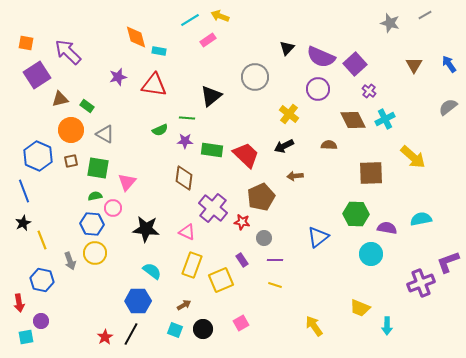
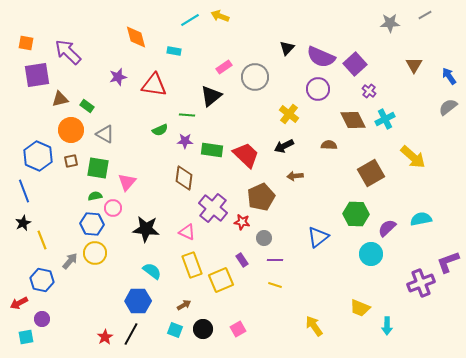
gray star at (390, 23): rotated 18 degrees counterclockwise
pink rectangle at (208, 40): moved 16 px right, 27 px down
cyan rectangle at (159, 51): moved 15 px right
blue arrow at (449, 64): moved 12 px down
purple square at (37, 75): rotated 24 degrees clockwise
green line at (187, 118): moved 3 px up
brown square at (371, 173): rotated 28 degrees counterclockwise
purple semicircle at (387, 228): rotated 54 degrees counterclockwise
gray arrow at (70, 261): rotated 120 degrees counterclockwise
yellow rectangle at (192, 265): rotated 40 degrees counterclockwise
red arrow at (19, 303): rotated 72 degrees clockwise
purple circle at (41, 321): moved 1 px right, 2 px up
pink square at (241, 323): moved 3 px left, 6 px down
